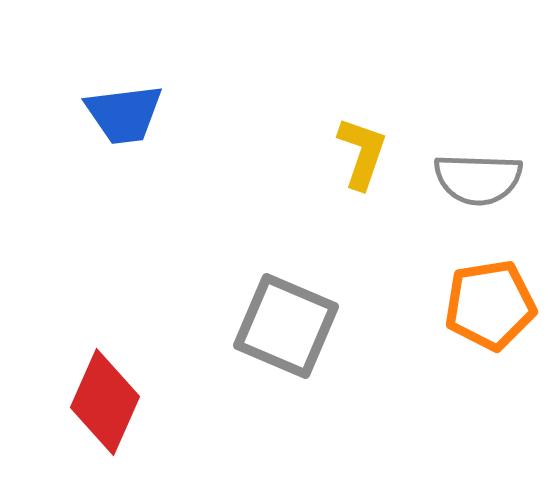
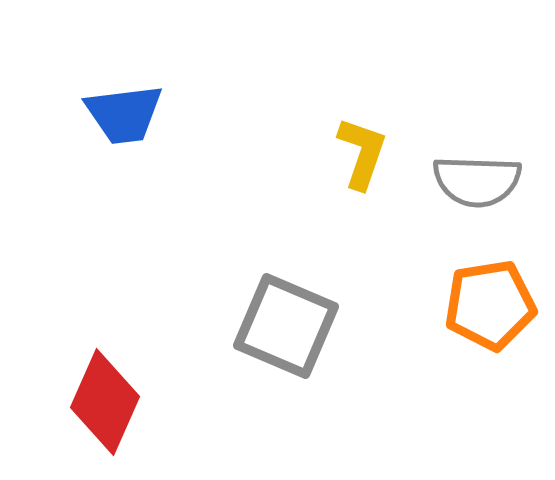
gray semicircle: moved 1 px left, 2 px down
